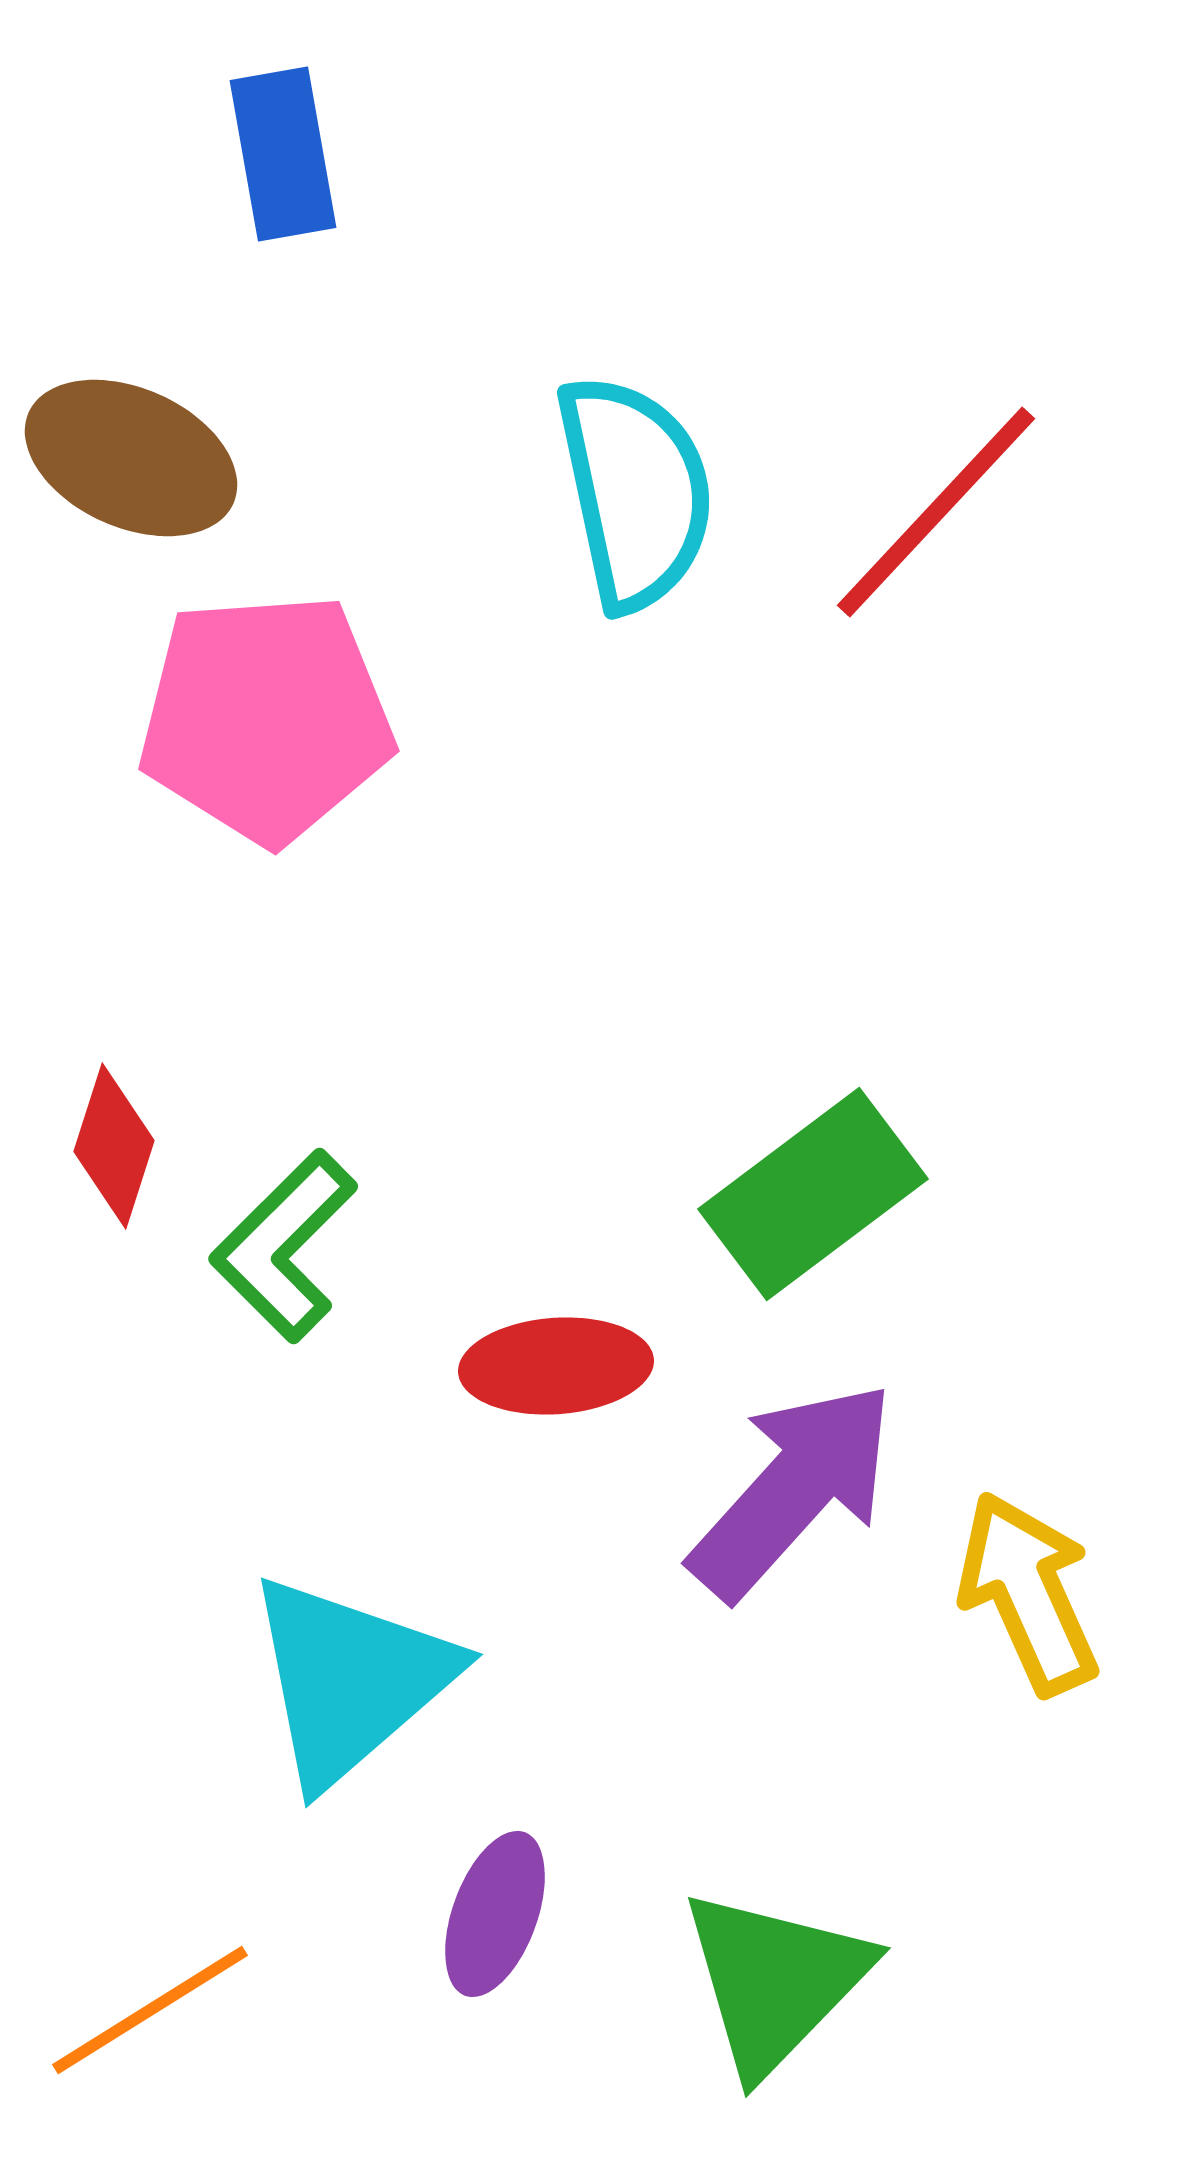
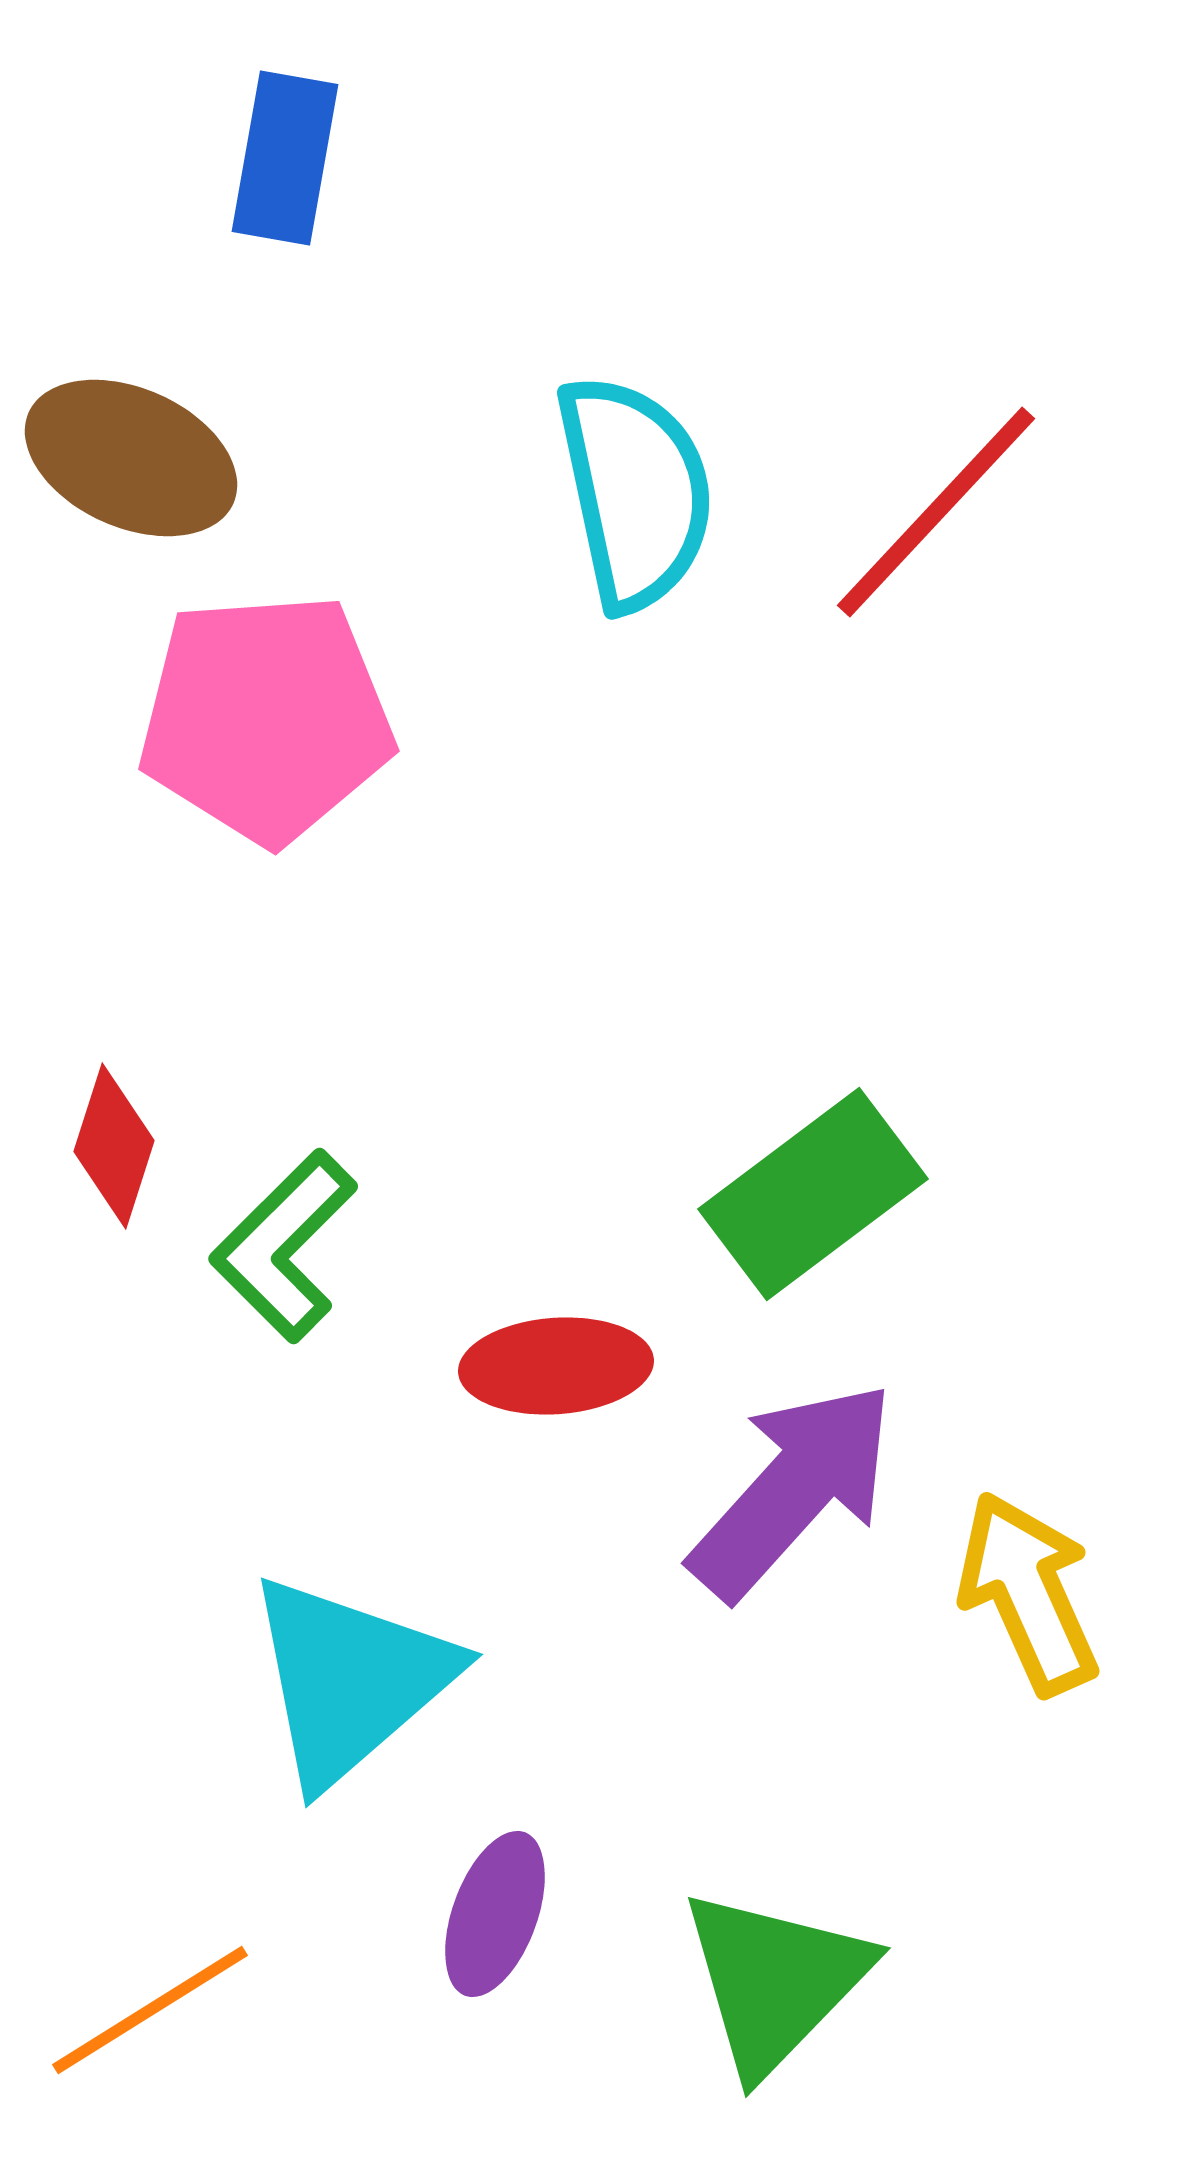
blue rectangle: moved 2 px right, 4 px down; rotated 20 degrees clockwise
